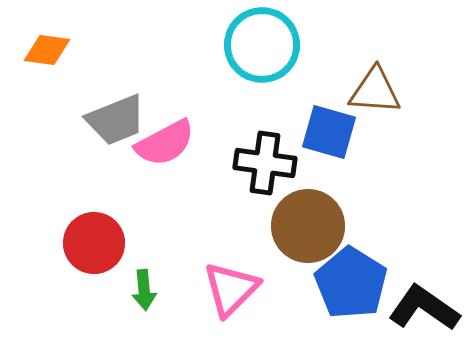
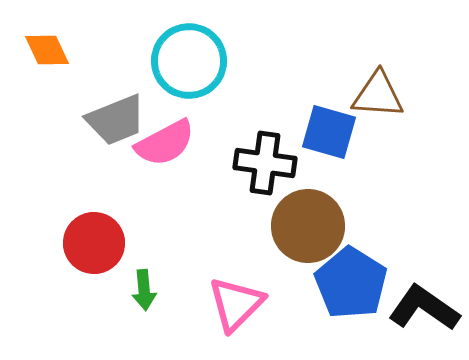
cyan circle: moved 73 px left, 16 px down
orange diamond: rotated 57 degrees clockwise
brown triangle: moved 3 px right, 4 px down
pink triangle: moved 5 px right, 15 px down
